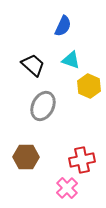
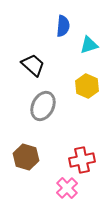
blue semicircle: rotated 20 degrees counterclockwise
cyan triangle: moved 18 px right, 15 px up; rotated 36 degrees counterclockwise
yellow hexagon: moved 2 px left
brown hexagon: rotated 15 degrees clockwise
